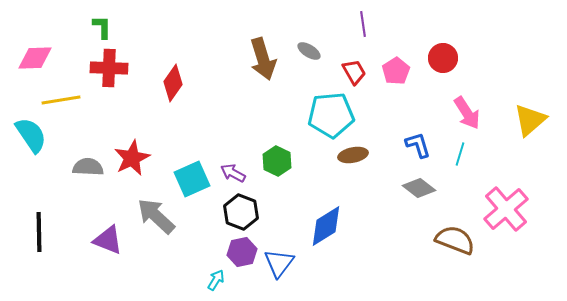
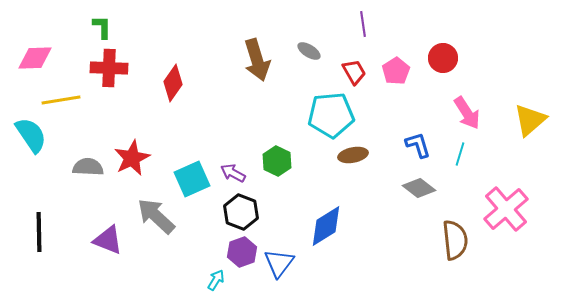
brown arrow: moved 6 px left, 1 px down
brown semicircle: rotated 63 degrees clockwise
purple hexagon: rotated 8 degrees counterclockwise
